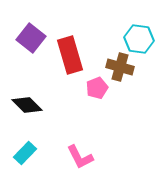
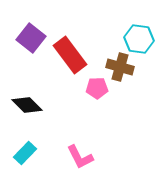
red rectangle: rotated 21 degrees counterclockwise
pink pentagon: rotated 20 degrees clockwise
